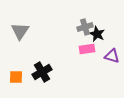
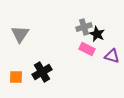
gray cross: moved 1 px left
gray triangle: moved 3 px down
pink rectangle: rotated 35 degrees clockwise
